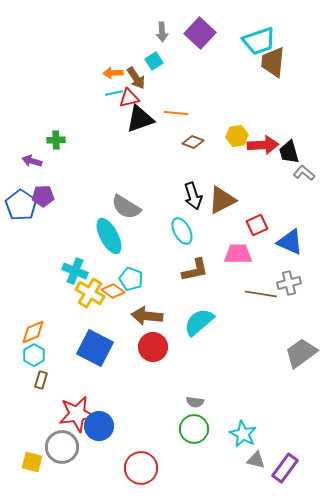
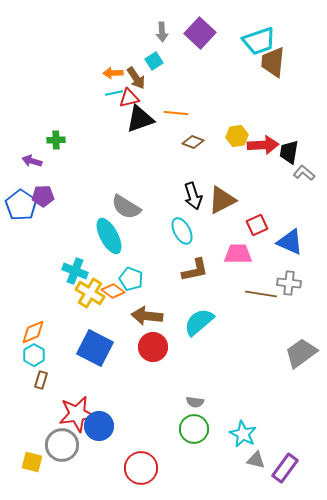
black trapezoid at (289, 152): rotated 25 degrees clockwise
gray cross at (289, 283): rotated 20 degrees clockwise
gray circle at (62, 447): moved 2 px up
